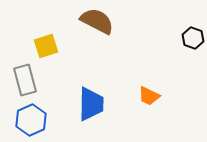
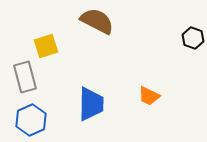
gray rectangle: moved 3 px up
